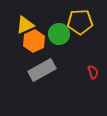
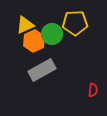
yellow pentagon: moved 5 px left, 1 px down
green circle: moved 7 px left
red semicircle: moved 18 px down; rotated 24 degrees clockwise
